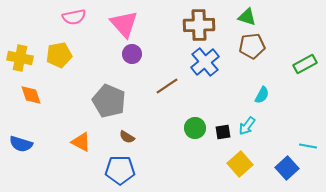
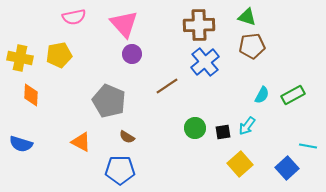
green rectangle: moved 12 px left, 31 px down
orange diamond: rotated 20 degrees clockwise
